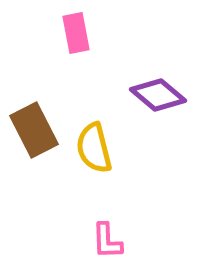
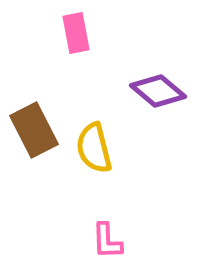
purple diamond: moved 4 px up
